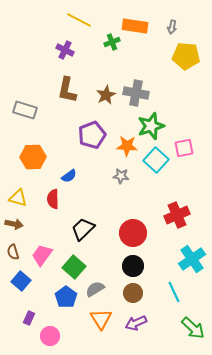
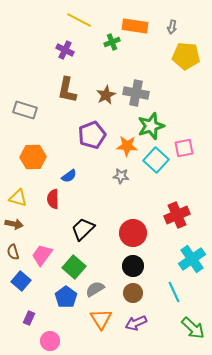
pink circle: moved 5 px down
